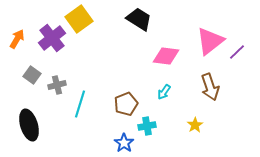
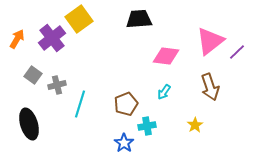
black trapezoid: rotated 36 degrees counterclockwise
gray square: moved 1 px right
black ellipse: moved 1 px up
